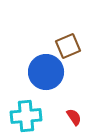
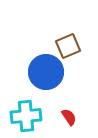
red semicircle: moved 5 px left
